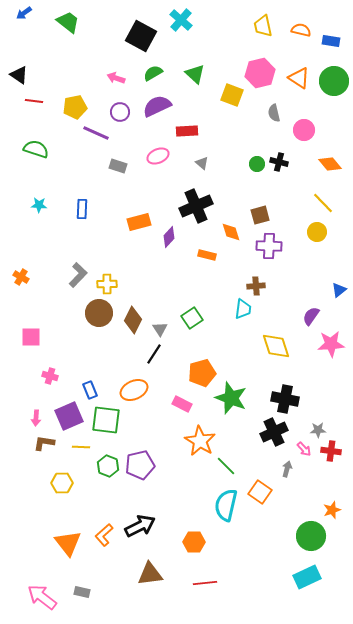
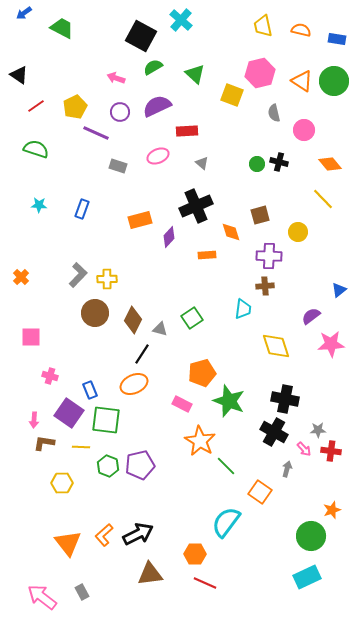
green trapezoid at (68, 22): moved 6 px left, 6 px down; rotated 10 degrees counterclockwise
blue rectangle at (331, 41): moved 6 px right, 2 px up
green semicircle at (153, 73): moved 6 px up
orange triangle at (299, 78): moved 3 px right, 3 px down
red line at (34, 101): moved 2 px right, 5 px down; rotated 42 degrees counterclockwise
yellow pentagon at (75, 107): rotated 15 degrees counterclockwise
yellow line at (323, 203): moved 4 px up
blue rectangle at (82, 209): rotated 18 degrees clockwise
orange rectangle at (139, 222): moved 1 px right, 2 px up
yellow circle at (317, 232): moved 19 px left
purple cross at (269, 246): moved 10 px down
orange rectangle at (207, 255): rotated 18 degrees counterclockwise
orange cross at (21, 277): rotated 14 degrees clockwise
yellow cross at (107, 284): moved 5 px up
brown cross at (256, 286): moved 9 px right
brown circle at (99, 313): moved 4 px left
purple semicircle at (311, 316): rotated 18 degrees clockwise
gray triangle at (160, 329): rotated 42 degrees counterclockwise
black line at (154, 354): moved 12 px left
orange ellipse at (134, 390): moved 6 px up
green star at (231, 398): moved 2 px left, 3 px down
purple square at (69, 416): moved 3 px up; rotated 32 degrees counterclockwise
pink arrow at (36, 418): moved 2 px left, 2 px down
black cross at (274, 432): rotated 36 degrees counterclockwise
cyan semicircle at (226, 505): moved 17 px down; rotated 24 degrees clockwise
black arrow at (140, 526): moved 2 px left, 8 px down
orange hexagon at (194, 542): moved 1 px right, 12 px down
red line at (205, 583): rotated 30 degrees clockwise
gray rectangle at (82, 592): rotated 49 degrees clockwise
